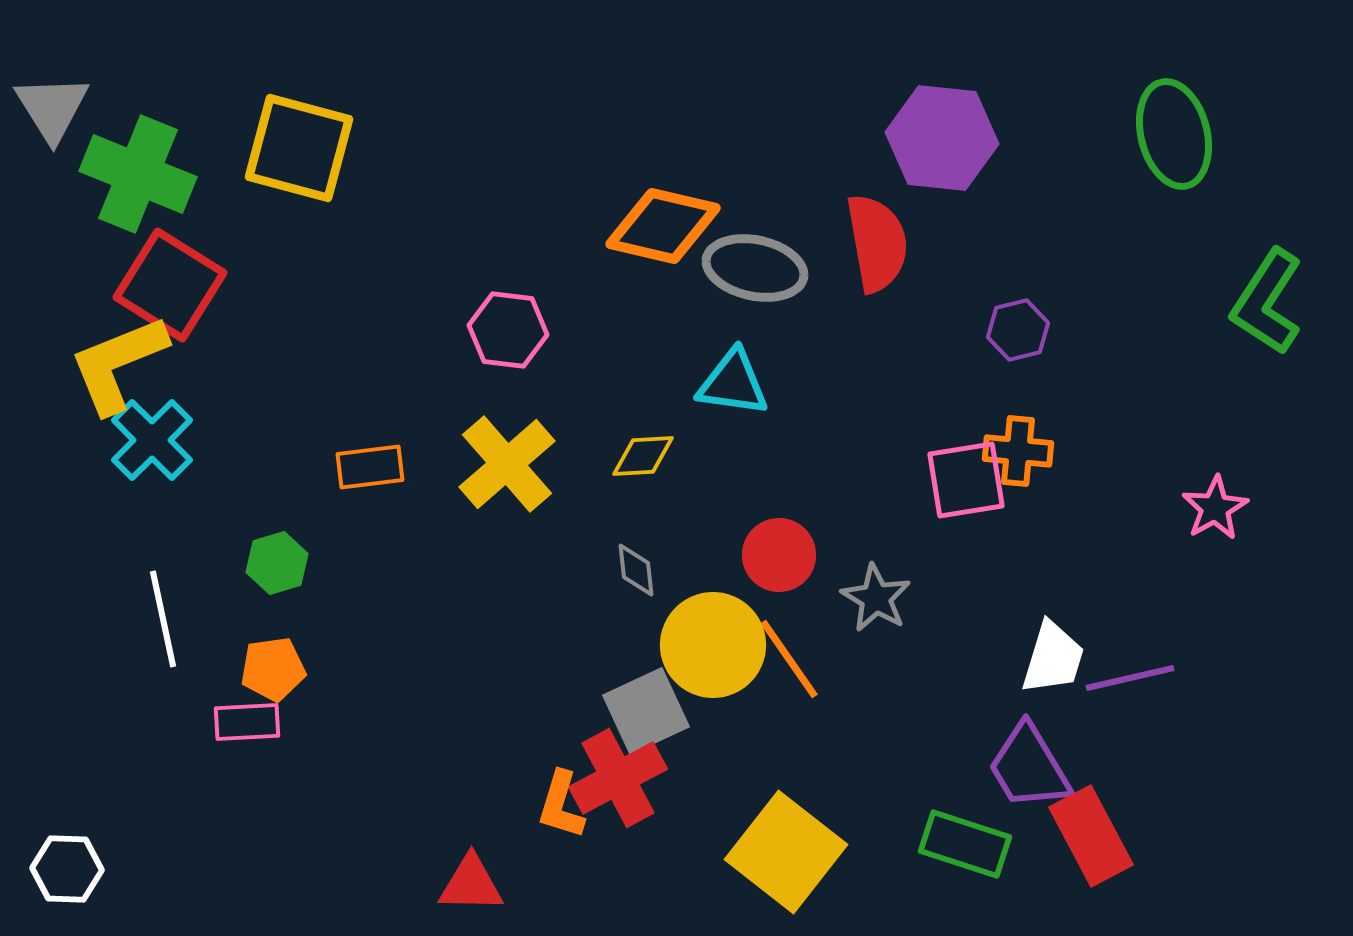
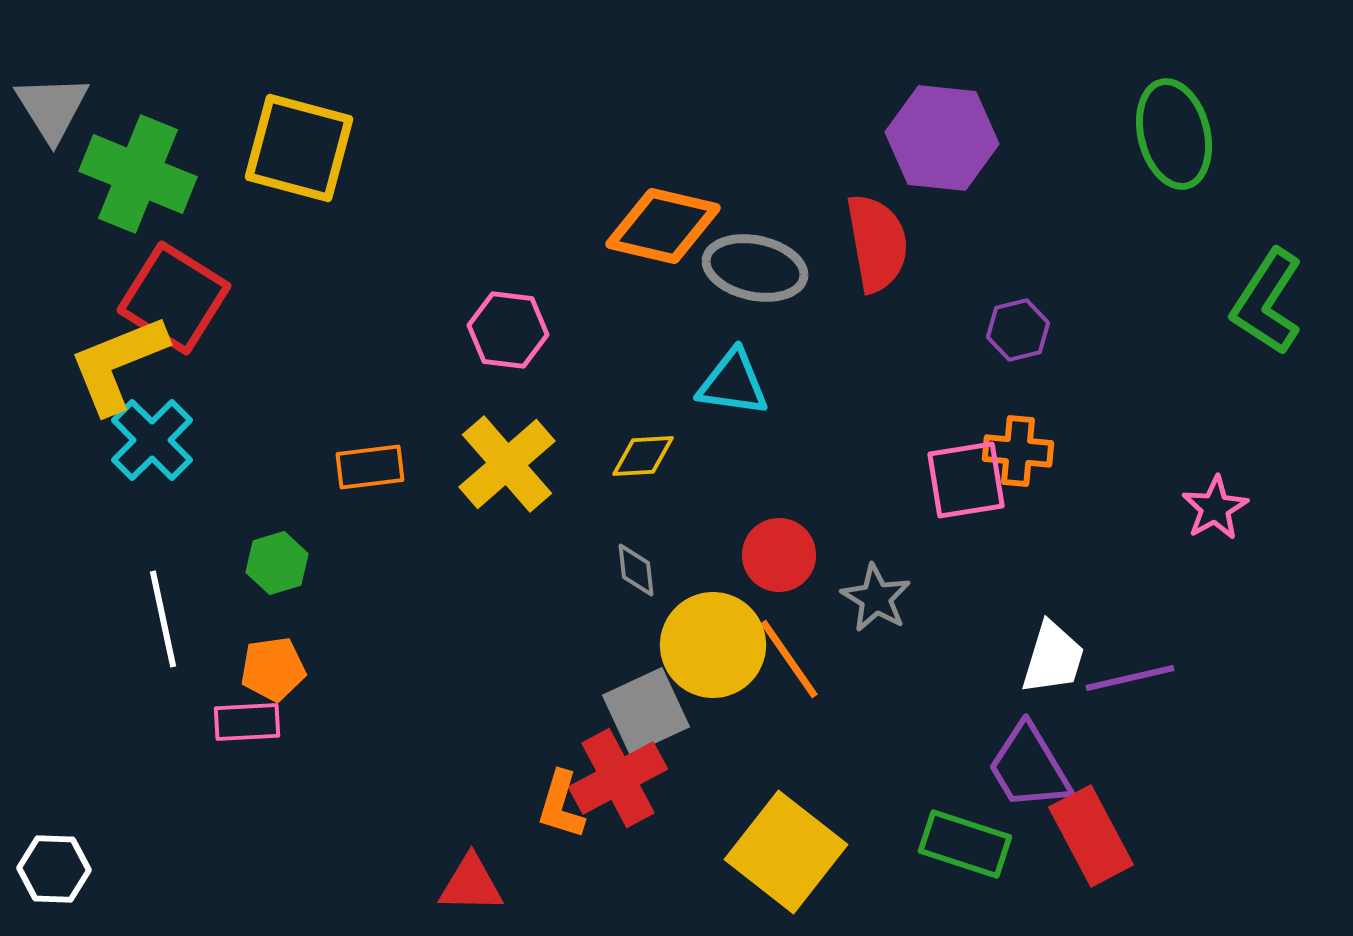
red square at (170, 285): moved 4 px right, 13 px down
white hexagon at (67, 869): moved 13 px left
